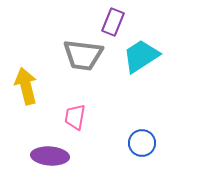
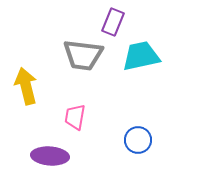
cyan trapezoid: rotated 21 degrees clockwise
blue circle: moved 4 px left, 3 px up
